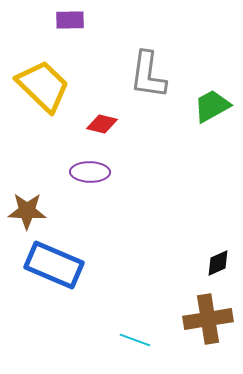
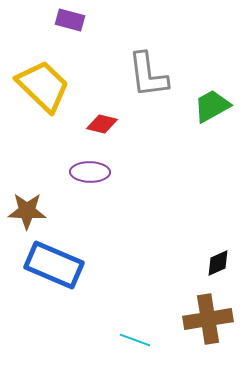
purple rectangle: rotated 16 degrees clockwise
gray L-shape: rotated 15 degrees counterclockwise
